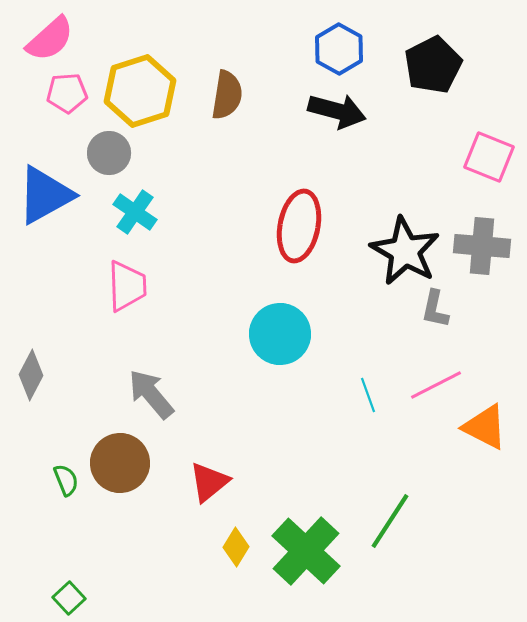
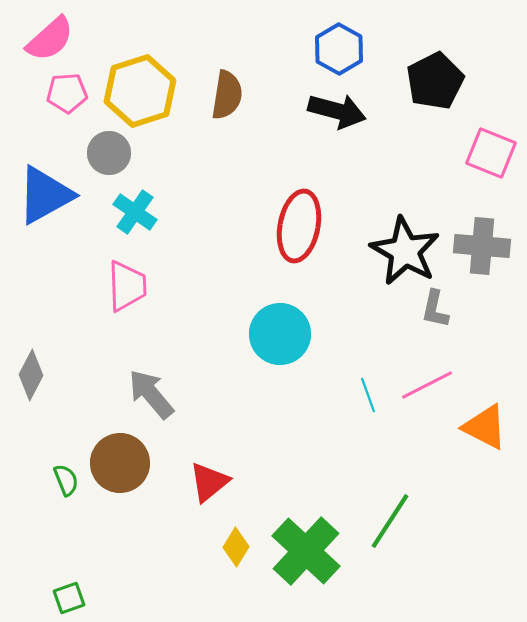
black pentagon: moved 2 px right, 16 px down
pink square: moved 2 px right, 4 px up
pink line: moved 9 px left
green square: rotated 24 degrees clockwise
